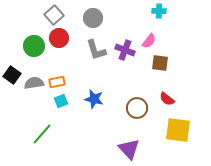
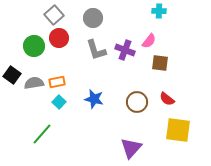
cyan square: moved 2 px left, 1 px down; rotated 24 degrees counterclockwise
brown circle: moved 6 px up
purple triangle: moved 2 px right, 1 px up; rotated 25 degrees clockwise
